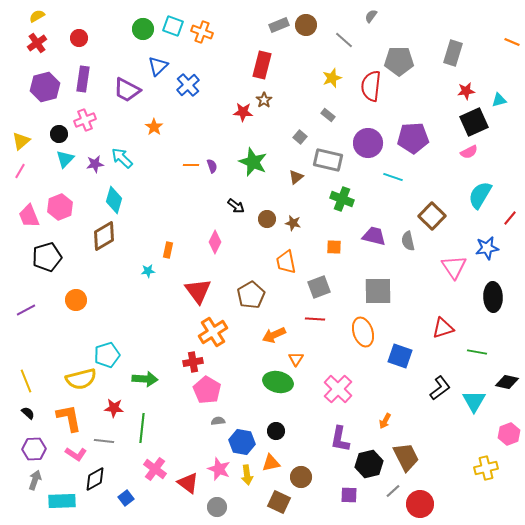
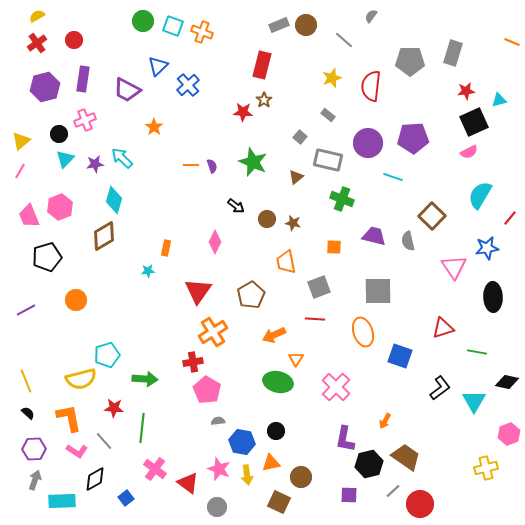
green circle at (143, 29): moved 8 px up
red circle at (79, 38): moved 5 px left, 2 px down
gray pentagon at (399, 61): moved 11 px right
orange rectangle at (168, 250): moved 2 px left, 2 px up
red triangle at (198, 291): rotated 12 degrees clockwise
pink cross at (338, 389): moved 2 px left, 2 px up
purple L-shape at (340, 439): moved 5 px right
gray line at (104, 441): rotated 42 degrees clockwise
pink L-shape at (76, 454): moved 1 px right, 3 px up
brown trapezoid at (406, 457): rotated 28 degrees counterclockwise
